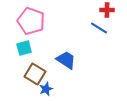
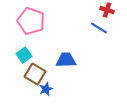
red cross: rotated 16 degrees clockwise
cyan square: moved 7 px down; rotated 21 degrees counterclockwise
blue trapezoid: rotated 35 degrees counterclockwise
